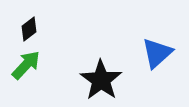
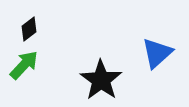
green arrow: moved 2 px left
